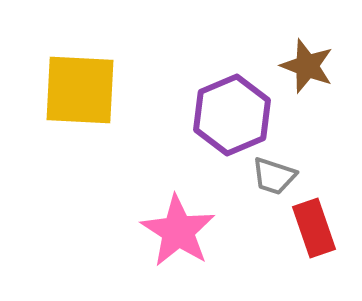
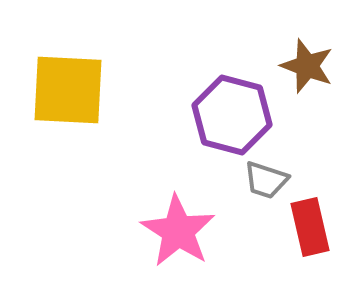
yellow square: moved 12 px left
purple hexagon: rotated 22 degrees counterclockwise
gray trapezoid: moved 8 px left, 4 px down
red rectangle: moved 4 px left, 1 px up; rotated 6 degrees clockwise
